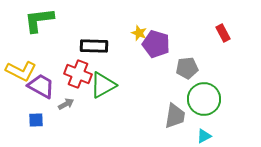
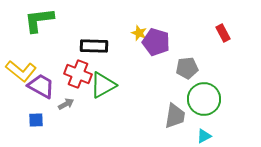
purple pentagon: moved 2 px up
yellow L-shape: rotated 12 degrees clockwise
